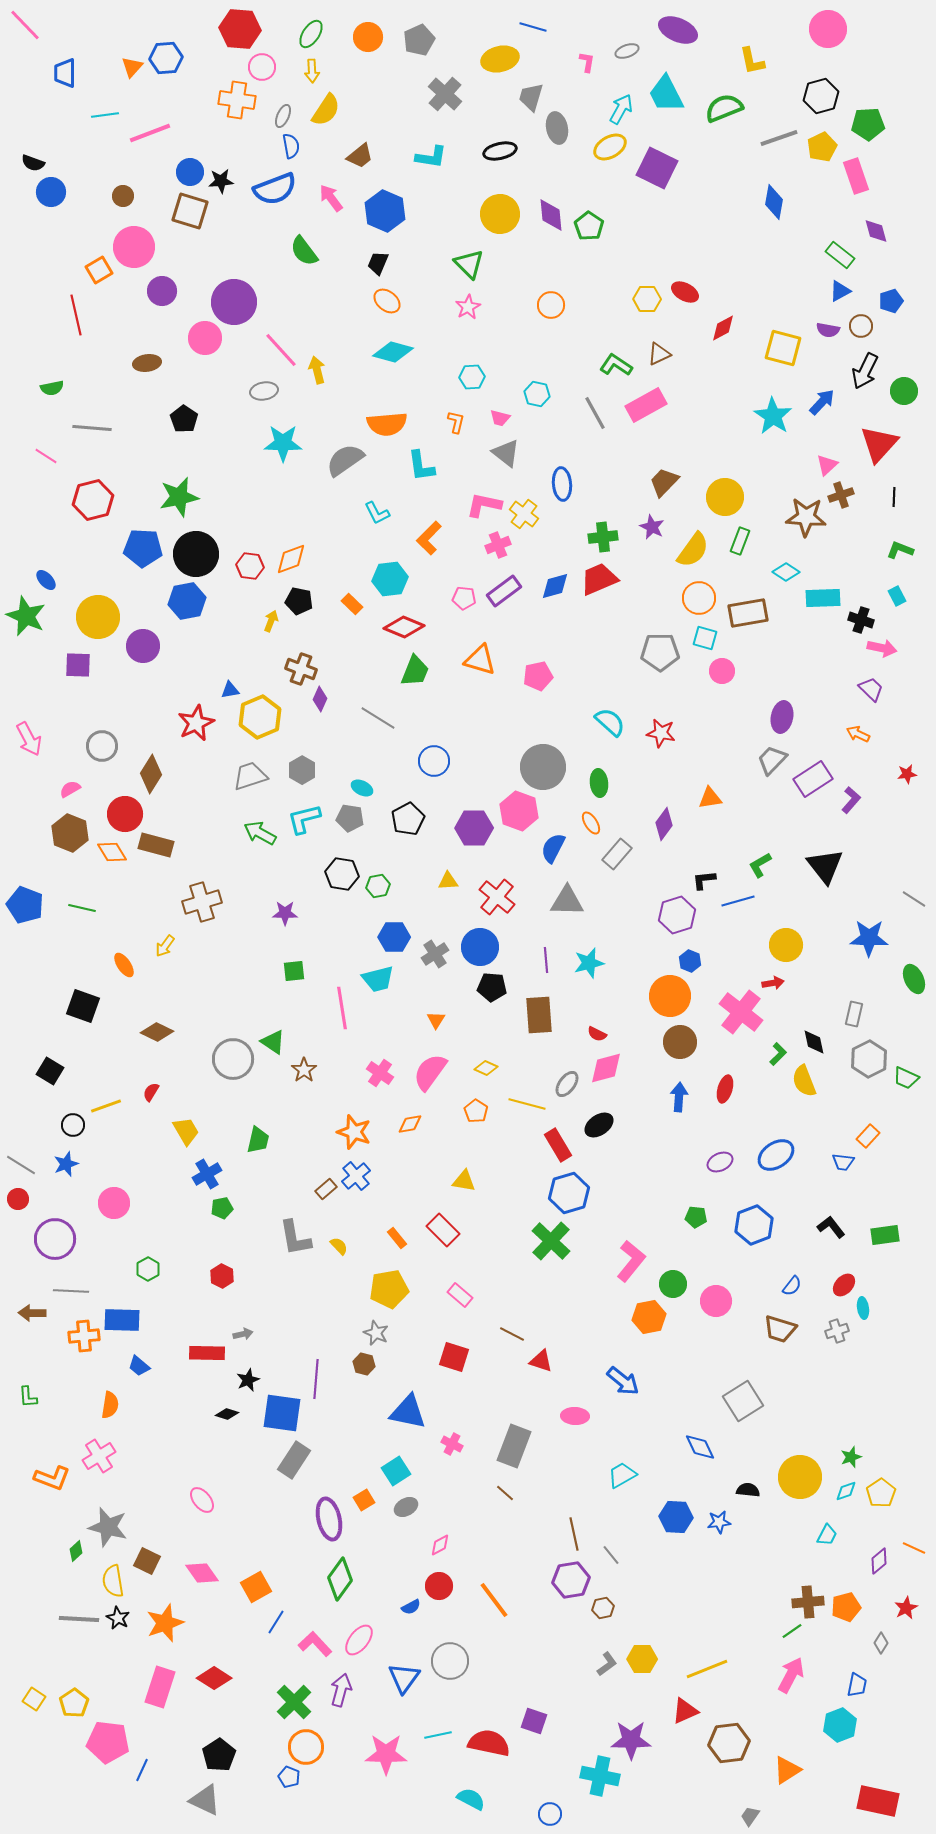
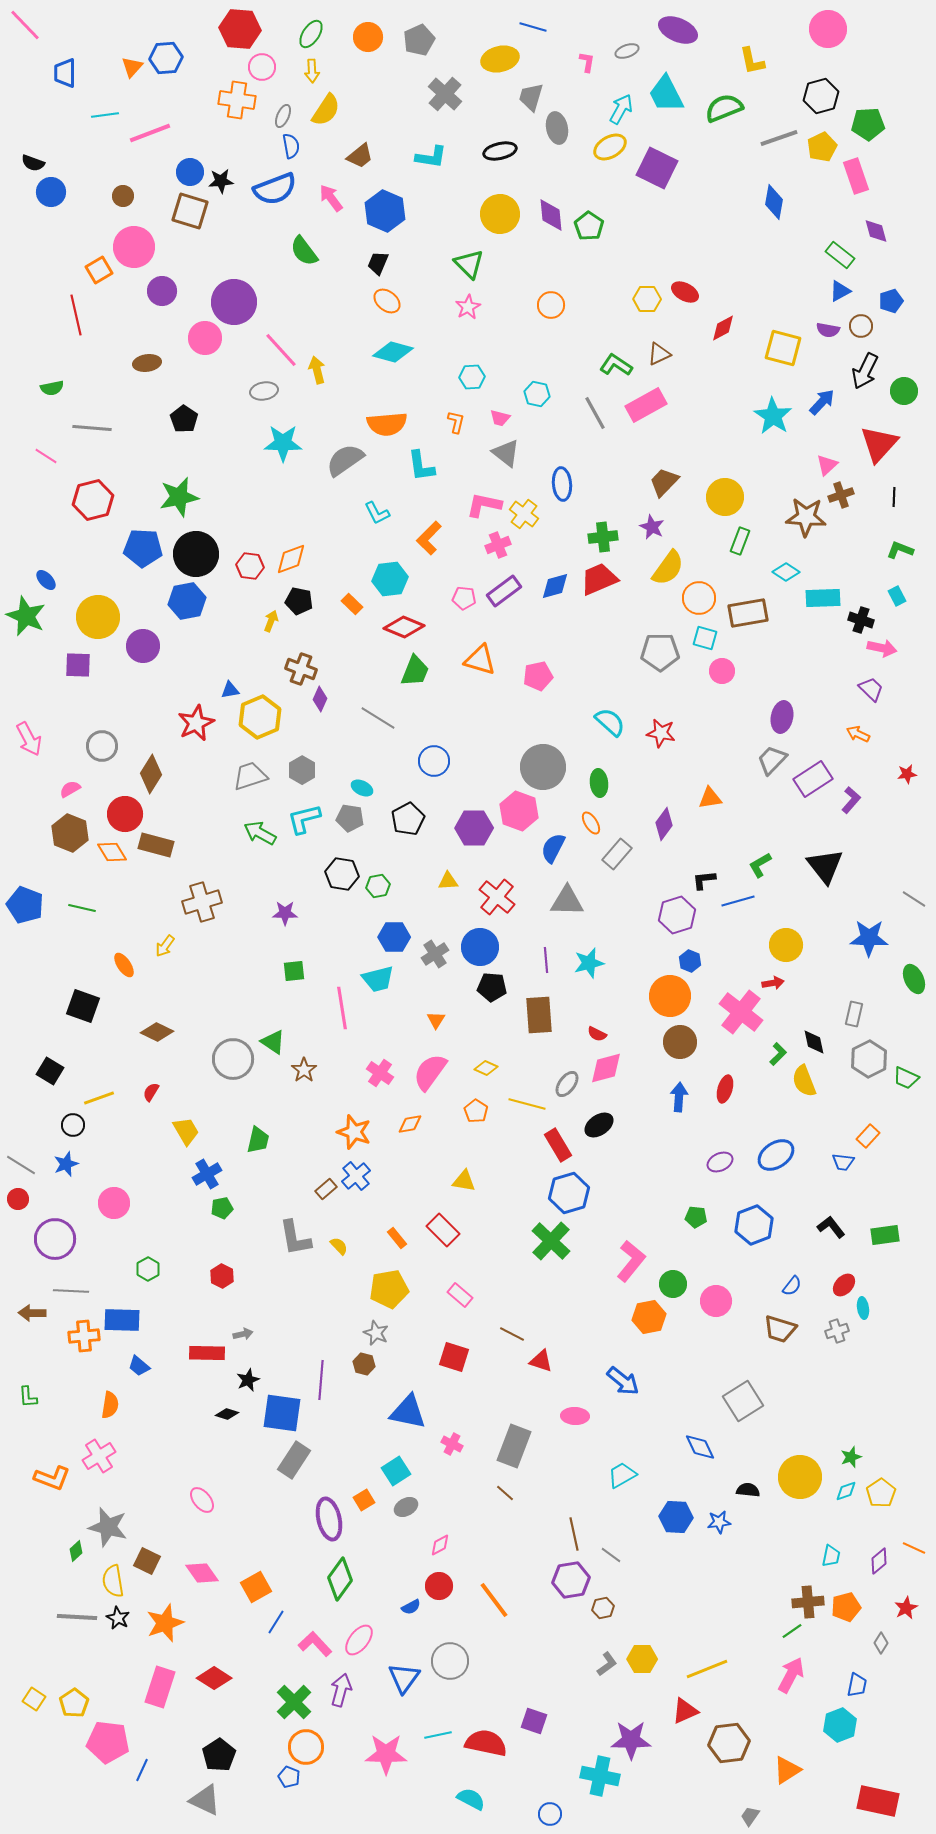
yellow semicircle at (693, 550): moved 25 px left, 18 px down
yellow line at (106, 1106): moved 7 px left, 8 px up
purple line at (316, 1379): moved 5 px right, 1 px down
cyan trapezoid at (827, 1535): moved 4 px right, 21 px down; rotated 15 degrees counterclockwise
gray line at (611, 1555): rotated 15 degrees counterclockwise
gray line at (79, 1619): moved 2 px left, 2 px up
red semicircle at (489, 1743): moved 3 px left
